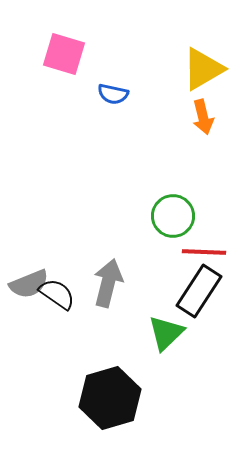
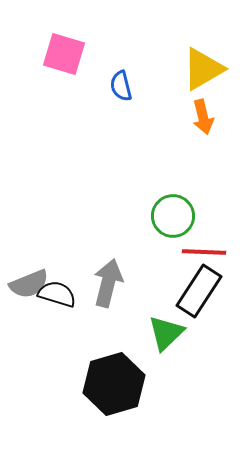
blue semicircle: moved 8 px right, 8 px up; rotated 64 degrees clockwise
black semicircle: rotated 18 degrees counterclockwise
black hexagon: moved 4 px right, 14 px up
